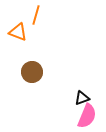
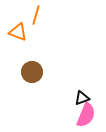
pink semicircle: moved 1 px left, 1 px up
